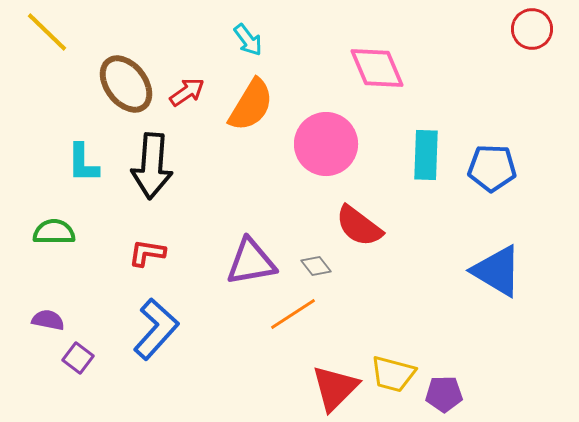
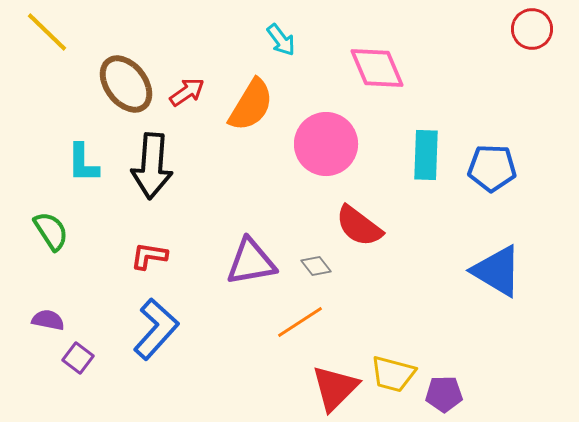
cyan arrow: moved 33 px right
green semicircle: moved 3 px left, 1 px up; rotated 57 degrees clockwise
red L-shape: moved 2 px right, 3 px down
orange line: moved 7 px right, 8 px down
